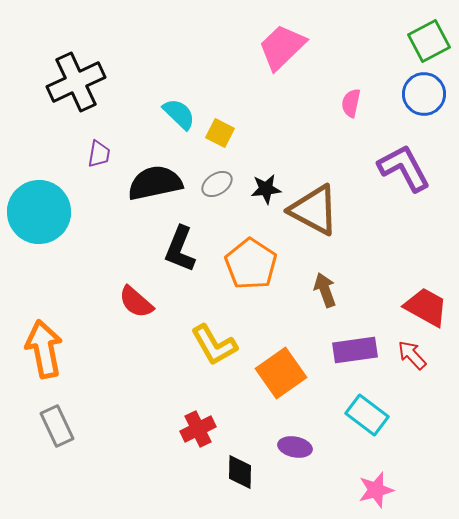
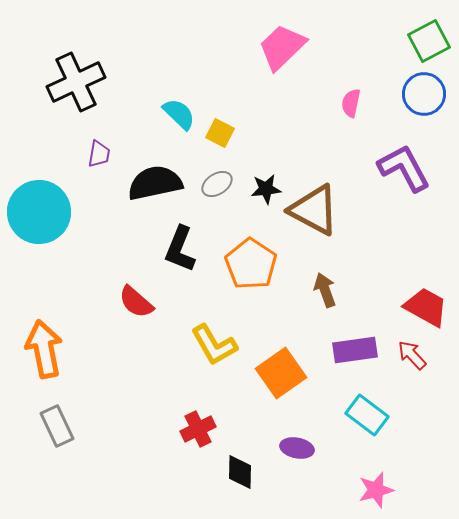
purple ellipse: moved 2 px right, 1 px down
